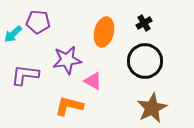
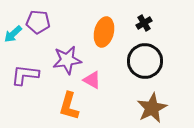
pink triangle: moved 1 px left, 1 px up
orange L-shape: rotated 88 degrees counterclockwise
